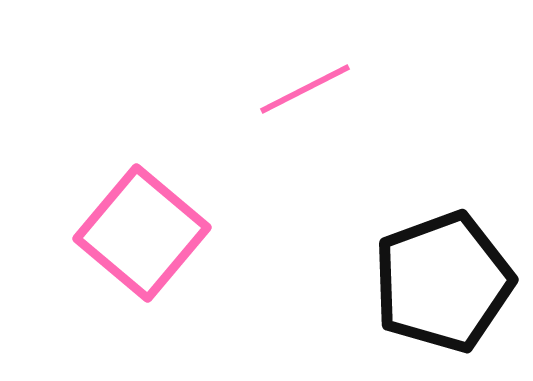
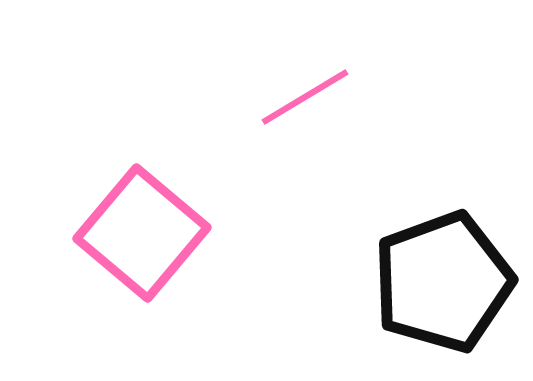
pink line: moved 8 px down; rotated 4 degrees counterclockwise
